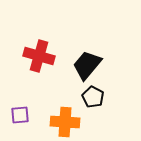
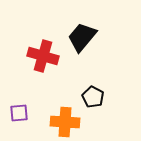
red cross: moved 4 px right
black trapezoid: moved 5 px left, 28 px up
purple square: moved 1 px left, 2 px up
